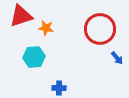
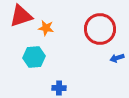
blue arrow: rotated 112 degrees clockwise
